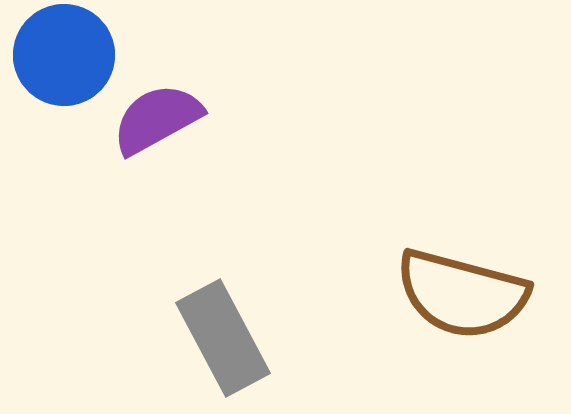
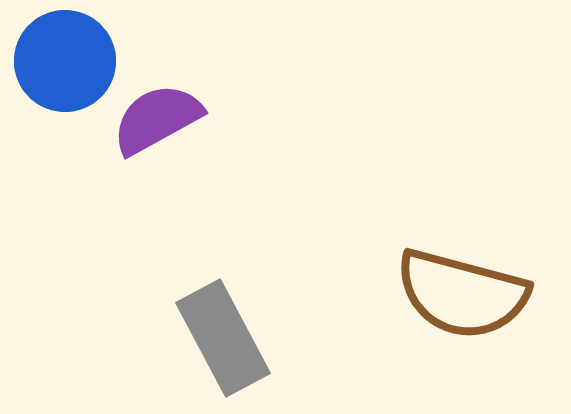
blue circle: moved 1 px right, 6 px down
